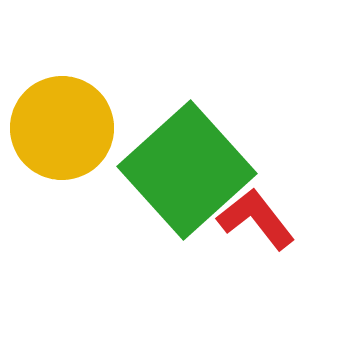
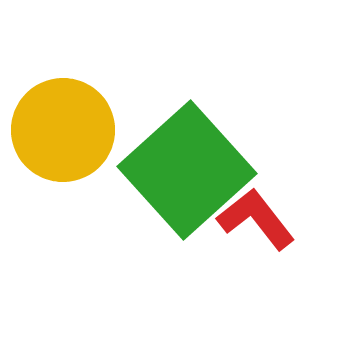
yellow circle: moved 1 px right, 2 px down
